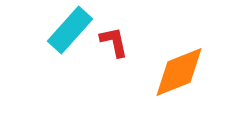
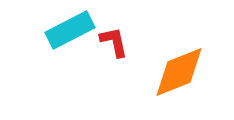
cyan rectangle: rotated 21 degrees clockwise
